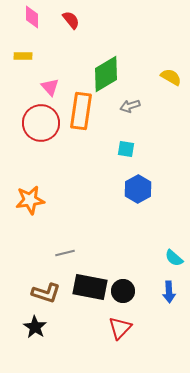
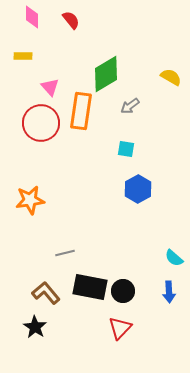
gray arrow: rotated 18 degrees counterclockwise
brown L-shape: rotated 148 degrees counterclockwise
